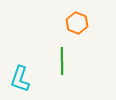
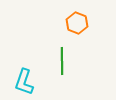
cyan L-shape: moved 4 px right, 3 px down
